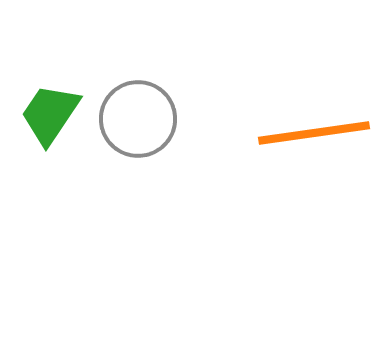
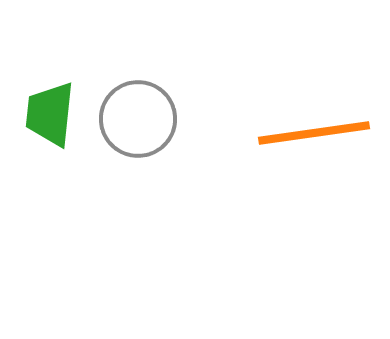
green trapezoid: rotated 28 degrees counterclockwise
